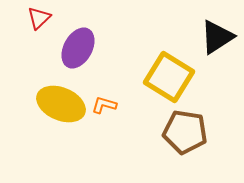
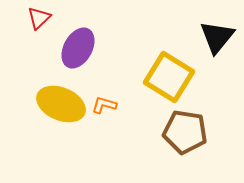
black triangle: rotated 18 degrees counterclockwise
